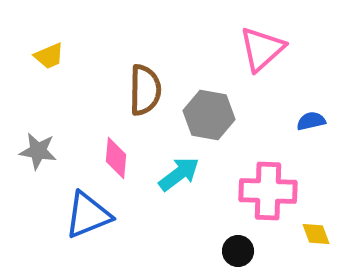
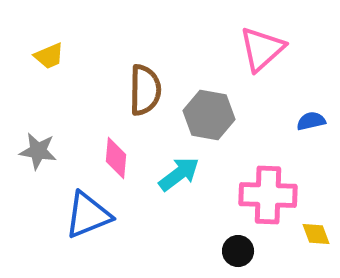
pink cross: moved 4 px down
